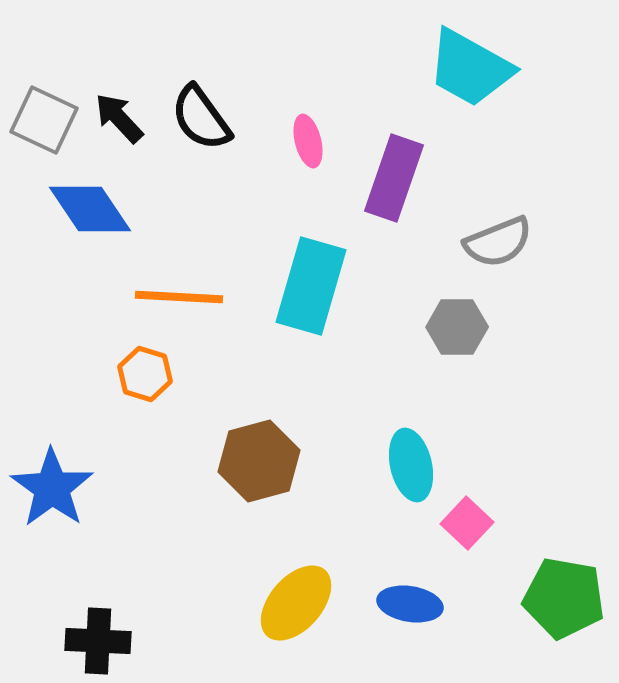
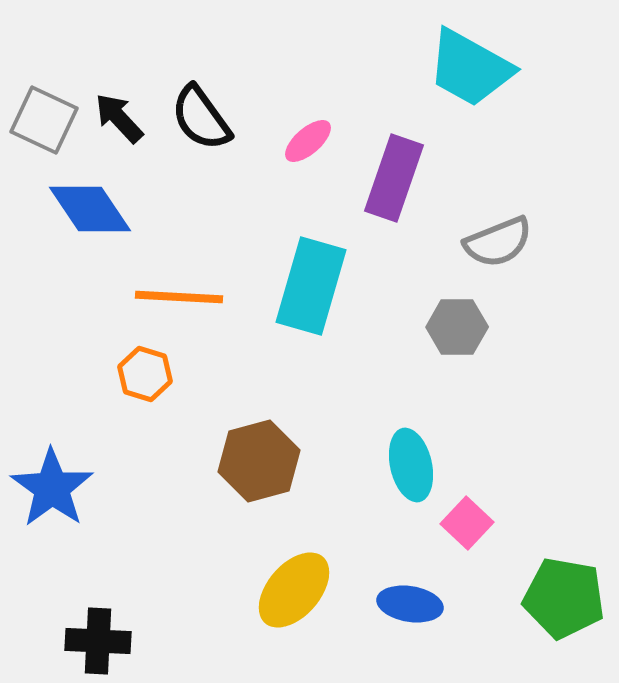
pink ellipse: rotated 63 degrees clockwise
yellow ellipse: moved 2 px left, 13 px up
